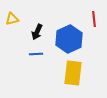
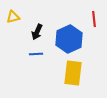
yellow triangle: moved 1 px right, 2 px up
